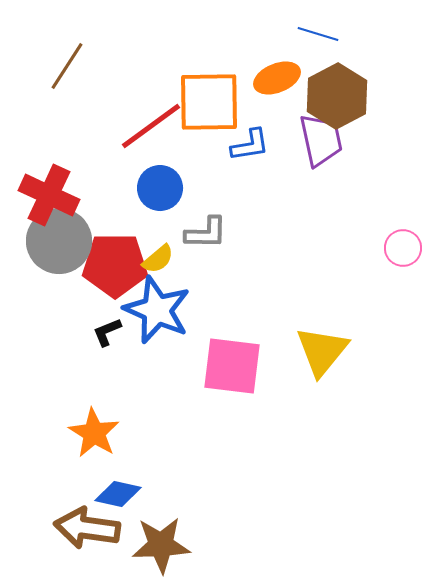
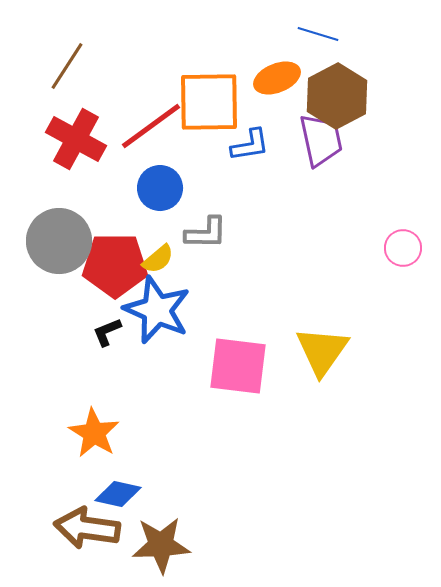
red cross: moved 27 px right, 56 px up; rotated 4 degrees clockwise
yellow triangle: rotated 4 degrees counterclockwise
pink square: moved 6 px right
